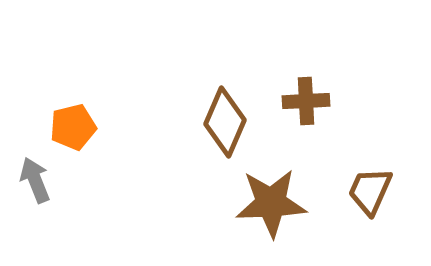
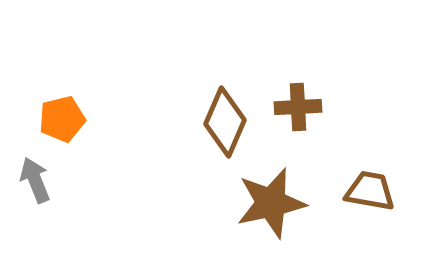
brown cross: moved 8 px left, 6 px down
orange pentagon: moved 11 px left, 8 px up
brown trapezoid: rotated 76 degrees clockwise
brown star: rotated 10 degrees counterclockwise
